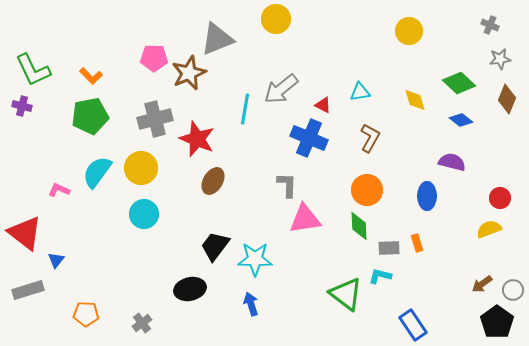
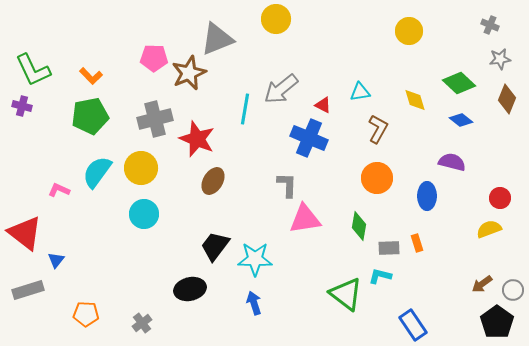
brown L-shape at (370, 138): moved 8 px right, 9 px up
orange circle at (367, 190): moved 10 px right, 12 px up
green diamond at (359, 226): rotated 12 degrees clockwise
blue arrow at (251, 304): moved 3 px right, 1 px up
